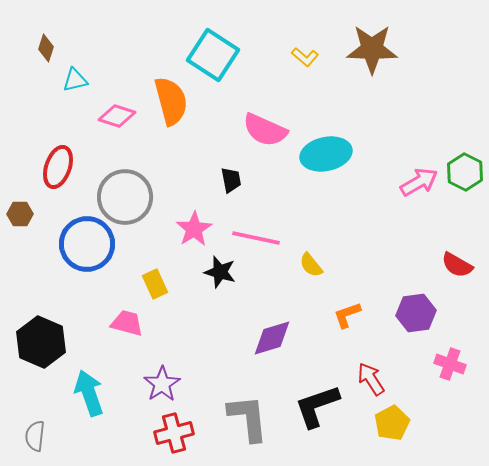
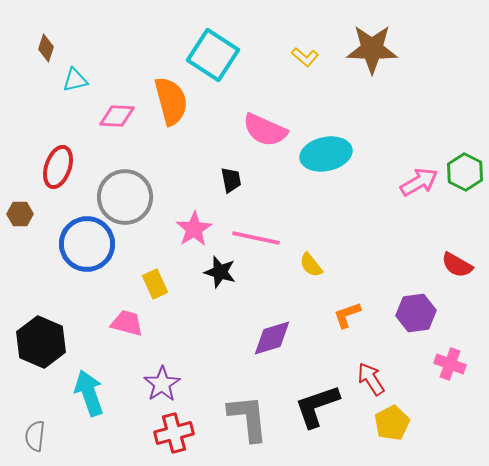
pink diamond: rotated 15 degrees counterclockwise
